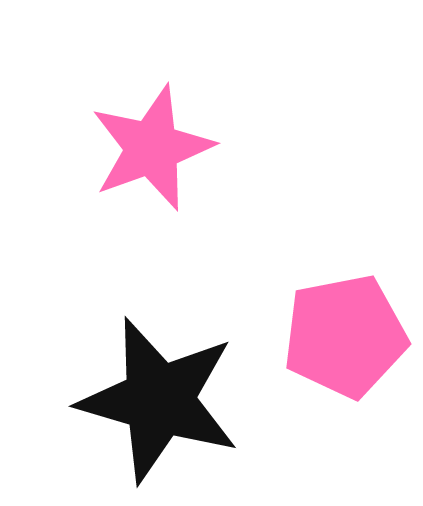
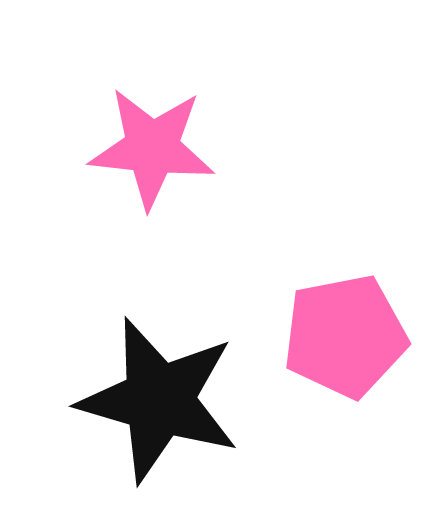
pink star: rotated 26 degrees clockwise
